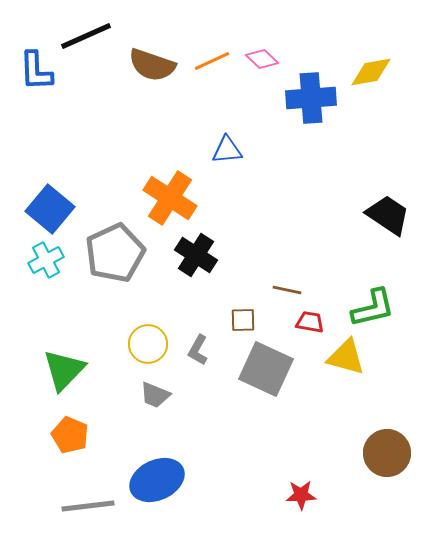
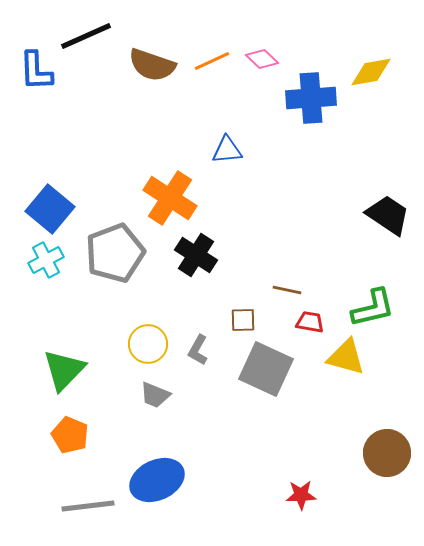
gray pentagon: rotated 4 degrees clockwise
